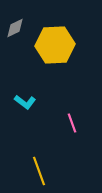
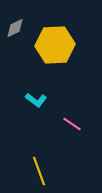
cyan L-shape: moved 11 px right, 2 px up
pink line: moved 1 px down; rotated 36 degrees counterclockwise
